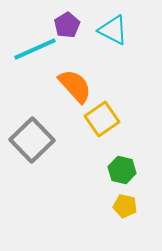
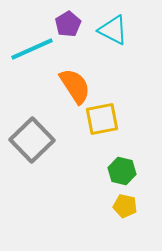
purple pentagon: moved 1 px right, 1 px up
cyan line: moved 3 px left
orange semicircle: rotated 9 degrees clockwise
yellow square: rotated 24 degrees clockwise
green hexagon: moved 1 px down
